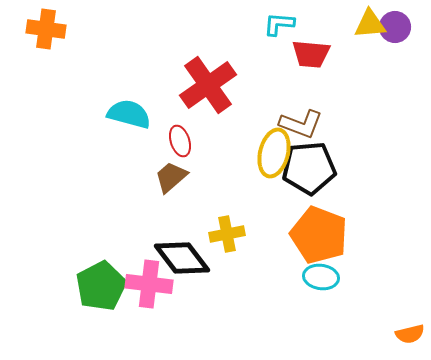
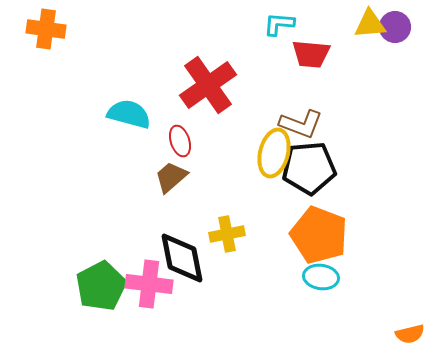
black diamond: rotated 26 degrees clockwise
